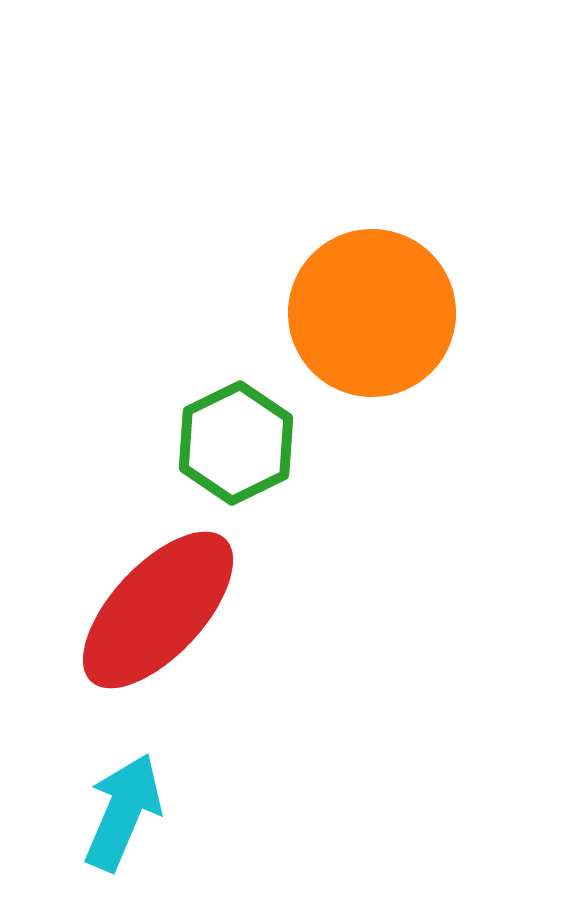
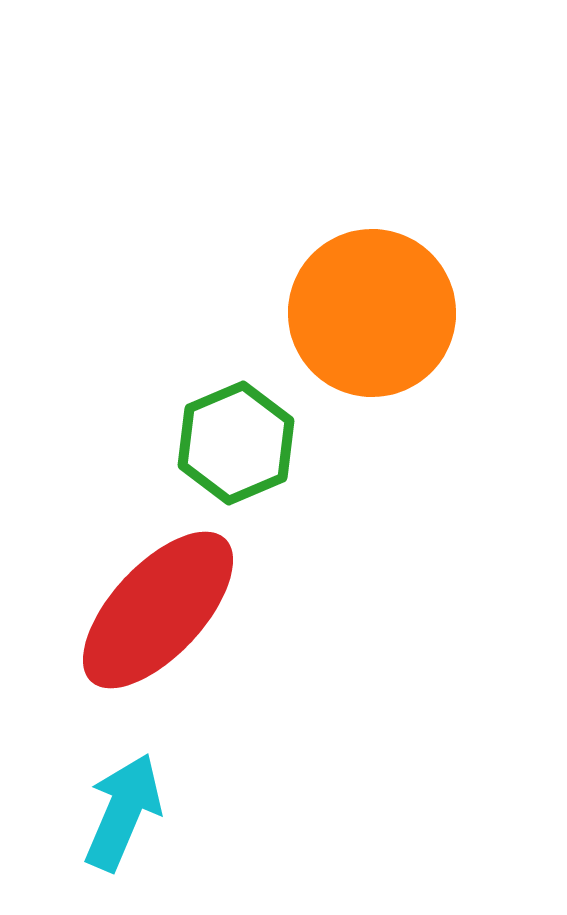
green hexagon: rotated 3 degrees clockwise
